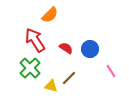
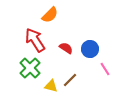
pink line: moved 6 px left, 2 px up
brown line: moved 1 px right, 2 px down
